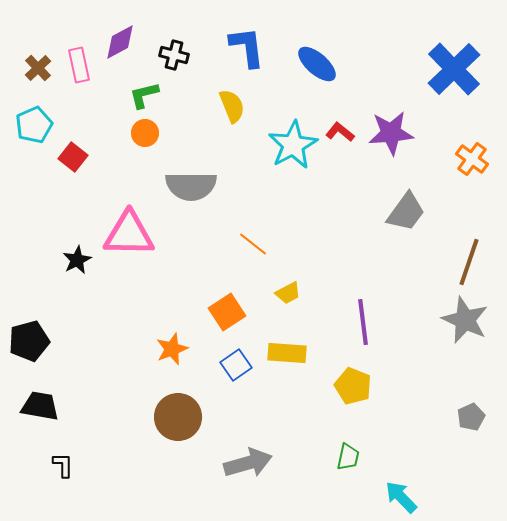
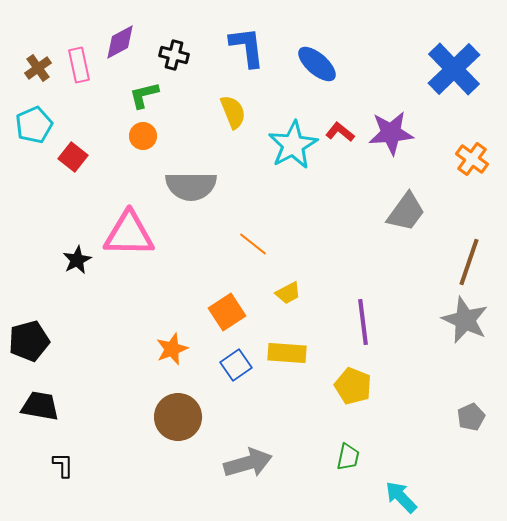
brown cross: rotated 8 degrees clockwise
yellow semicircle: moved 1 px right, 6 px down
orange circle: moved 2 px left, 3 px down
